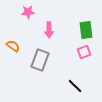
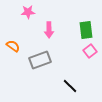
pink square: moved 6 px right, 1 px up; rotated 16 degrees counterclockwise
gray rectangle: rotated 50 degrees clockwise
black line: moved 5 px left
